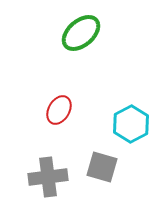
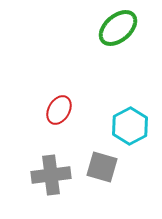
green ellipse: moved 37 px right, 5 px up
cyan hexagon: moved 1 px left, 2 px down
gray cross: moved 3 px right, 2 px up
